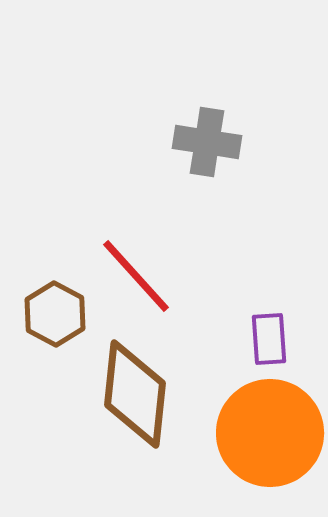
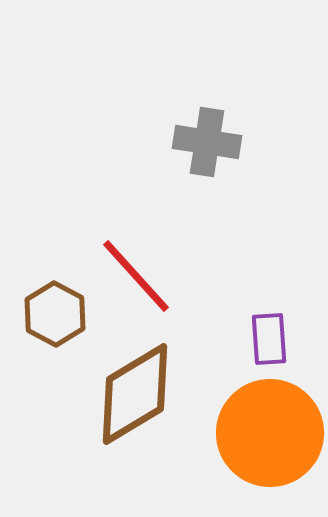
brown diamond: rotated 53 degrees clockwise
